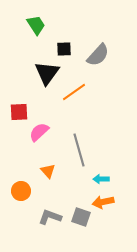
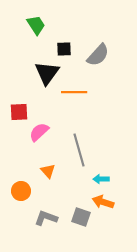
orange line: rotated 35 degrees clockwise
orange arrow: rotated 30 degrees clockwise
gray L-shape: moved 4 px left, 1 px down
